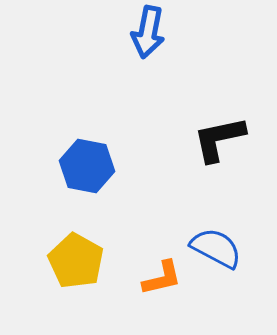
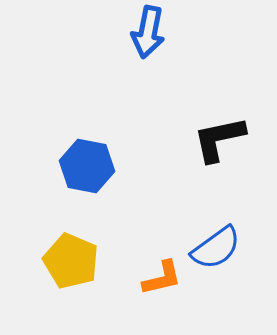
blue semicircle: rotated 116 degrees clockwise
yellow pentagon: moved 5 px left; rotated 6 degrees counterclockwise
